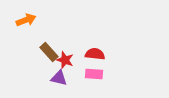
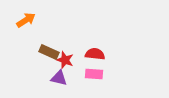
orange arrow: rotated 12 degrees counterclockwise
brown rectangle: rotated 24 degrees counterclockwise
